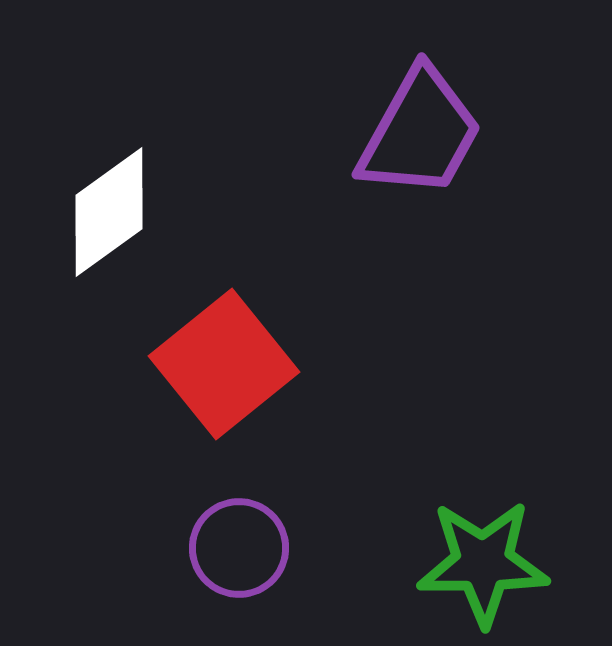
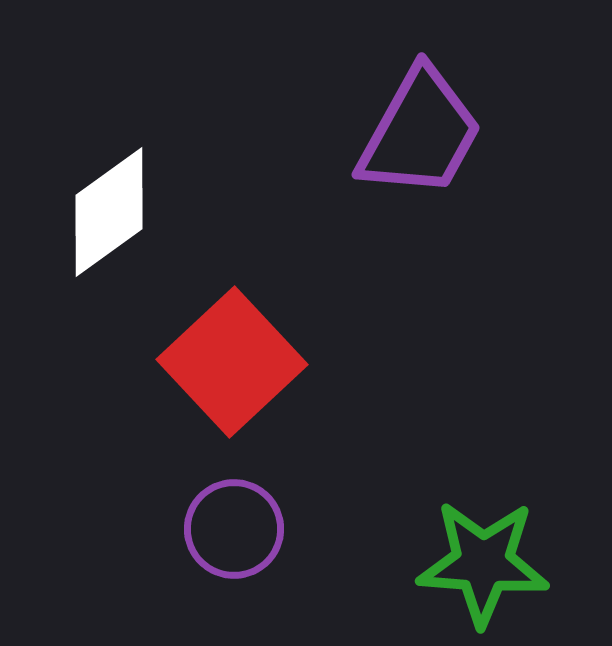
red square: moved 8 px right, 2 px up; rotated 4 degrees counterclockwise
purple circle: moved 5 px left, 19 px up
green star: rotated 4 degrees clockwise
